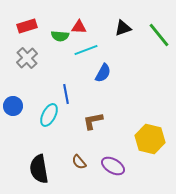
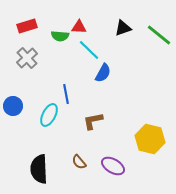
green line: rotated 12 degrees counterclockwise
cyan line: moved 3 px right; rotated 65 degrees clockwise
black semicircle: rotated 8 degrees clockwise
